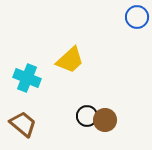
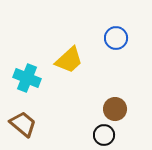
blue circle: moved 21 px left, 21 px down
yellow trapezoid: moved 1 px left
black circle: moved 17 px right, 19 px down
brown circle: moved 10 px right, 11 px up
